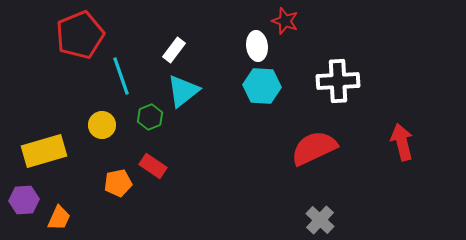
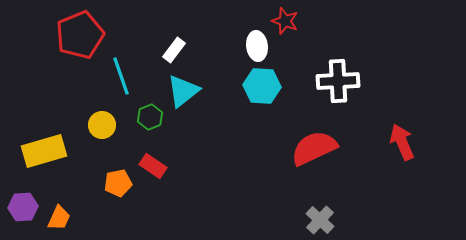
red arrow: rotated 9 degrees counterclockwise
purple hexagon: moved 1 px left, 7 px down
